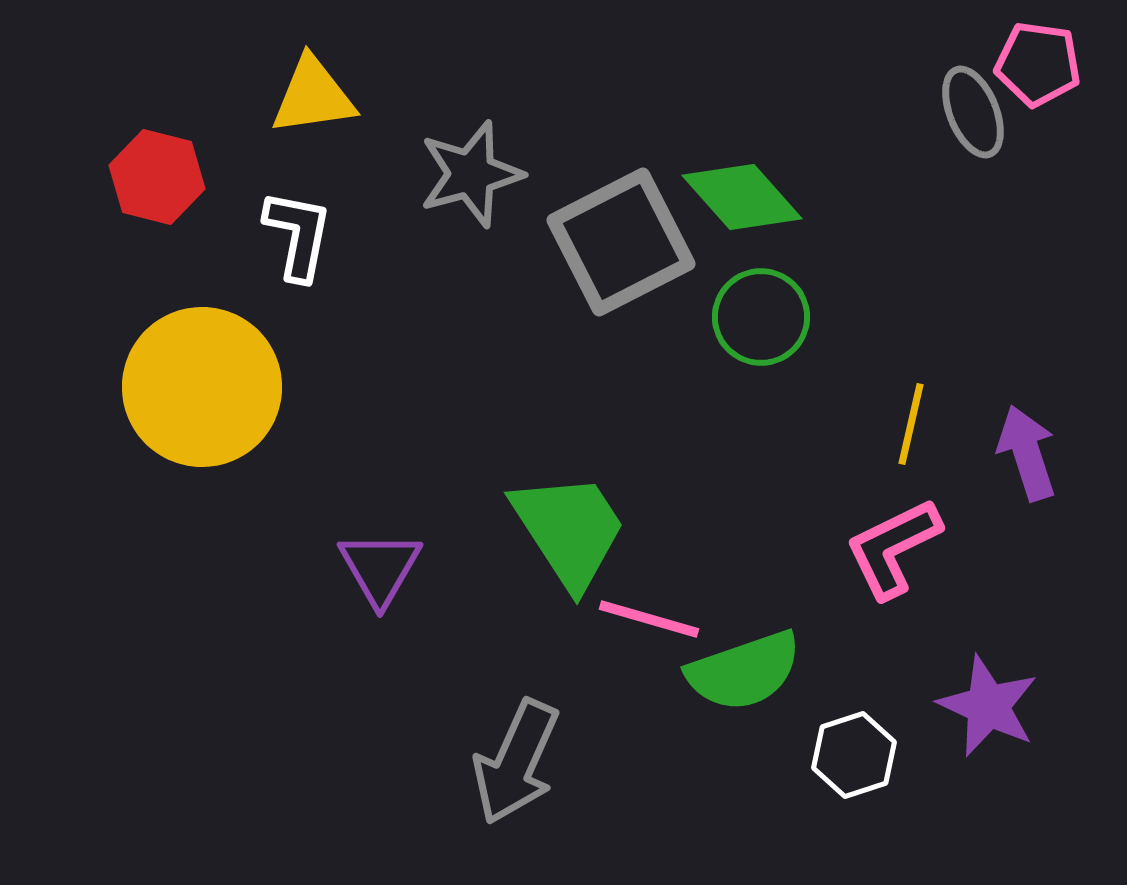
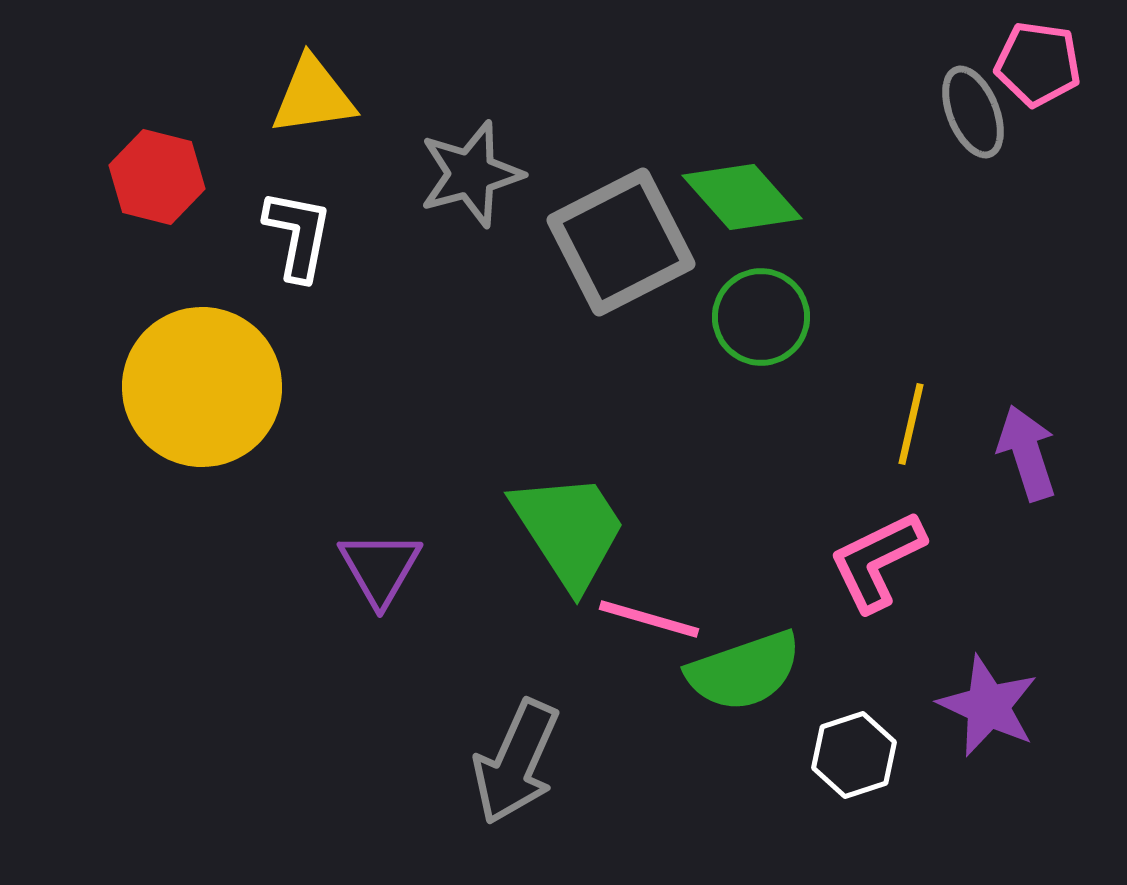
pink L-shape: moved 16 px left, 13 px down
